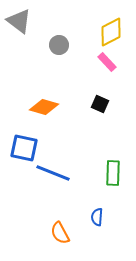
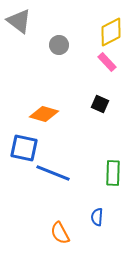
orange diamond: moved 7 px down
